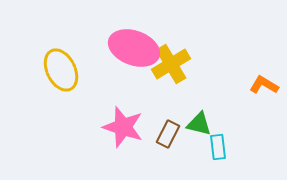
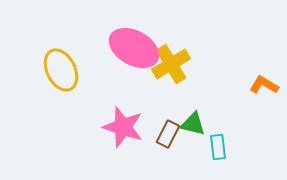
pink ellipse: rotated 9 degrees clockwise
green triangle: moved 6 px left
